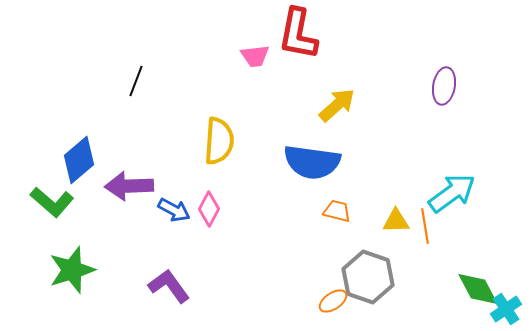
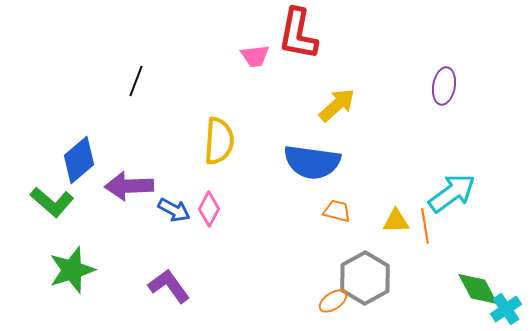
gray hexagon: moved 3 px left, 1 px down; rotated 12 degrees clockwise
